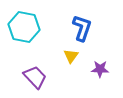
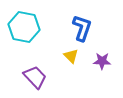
yellow triangle: rotated 21 degrees counterclockwise
purple star: moved 2 px right, 8 px up
